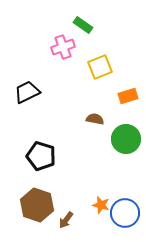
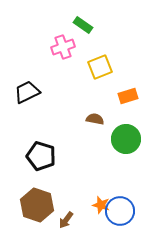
blue circle: moved 5 px left, 2 px up
